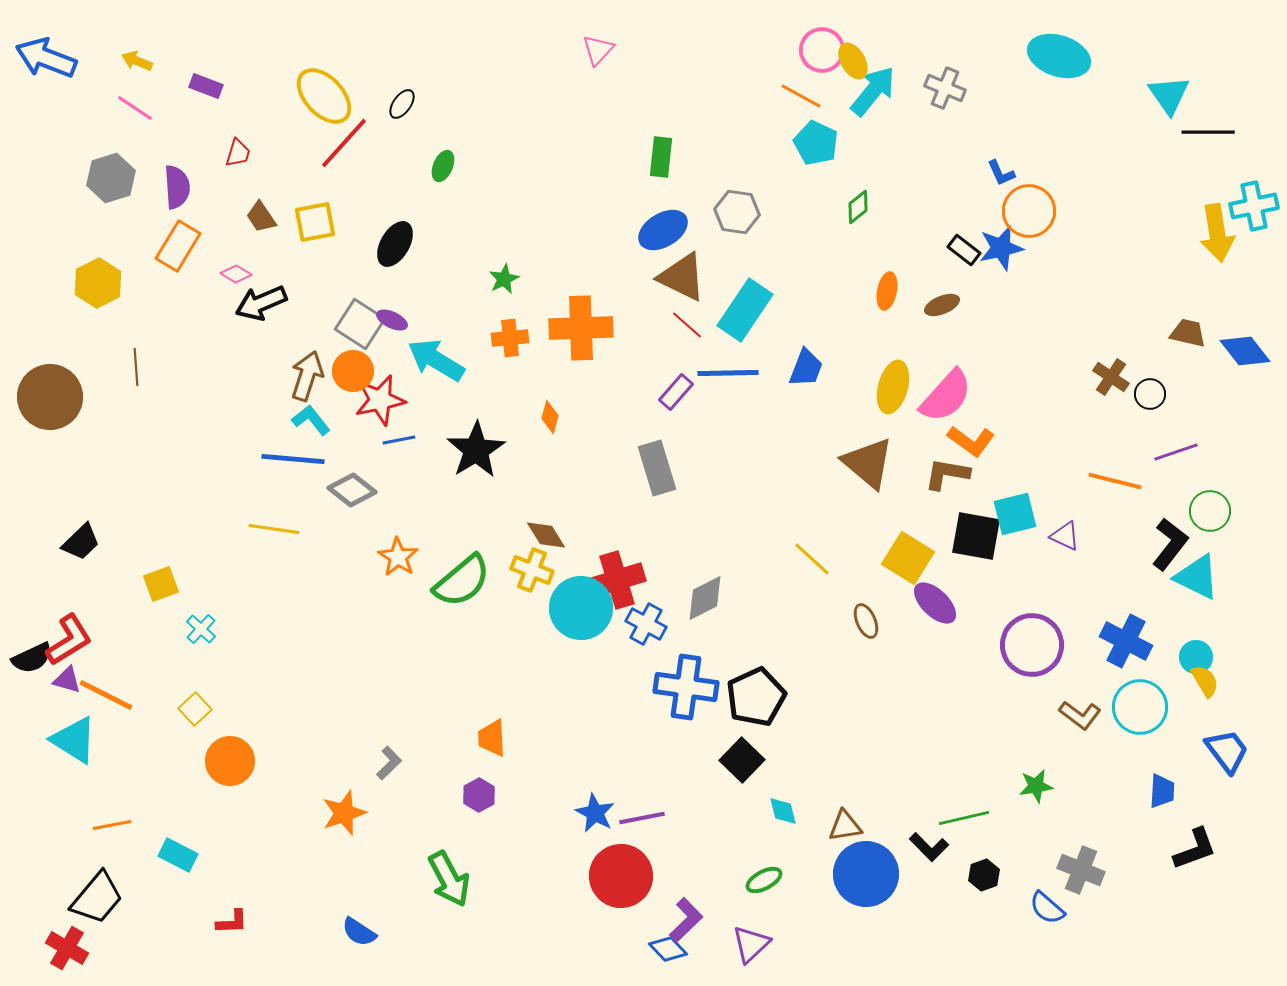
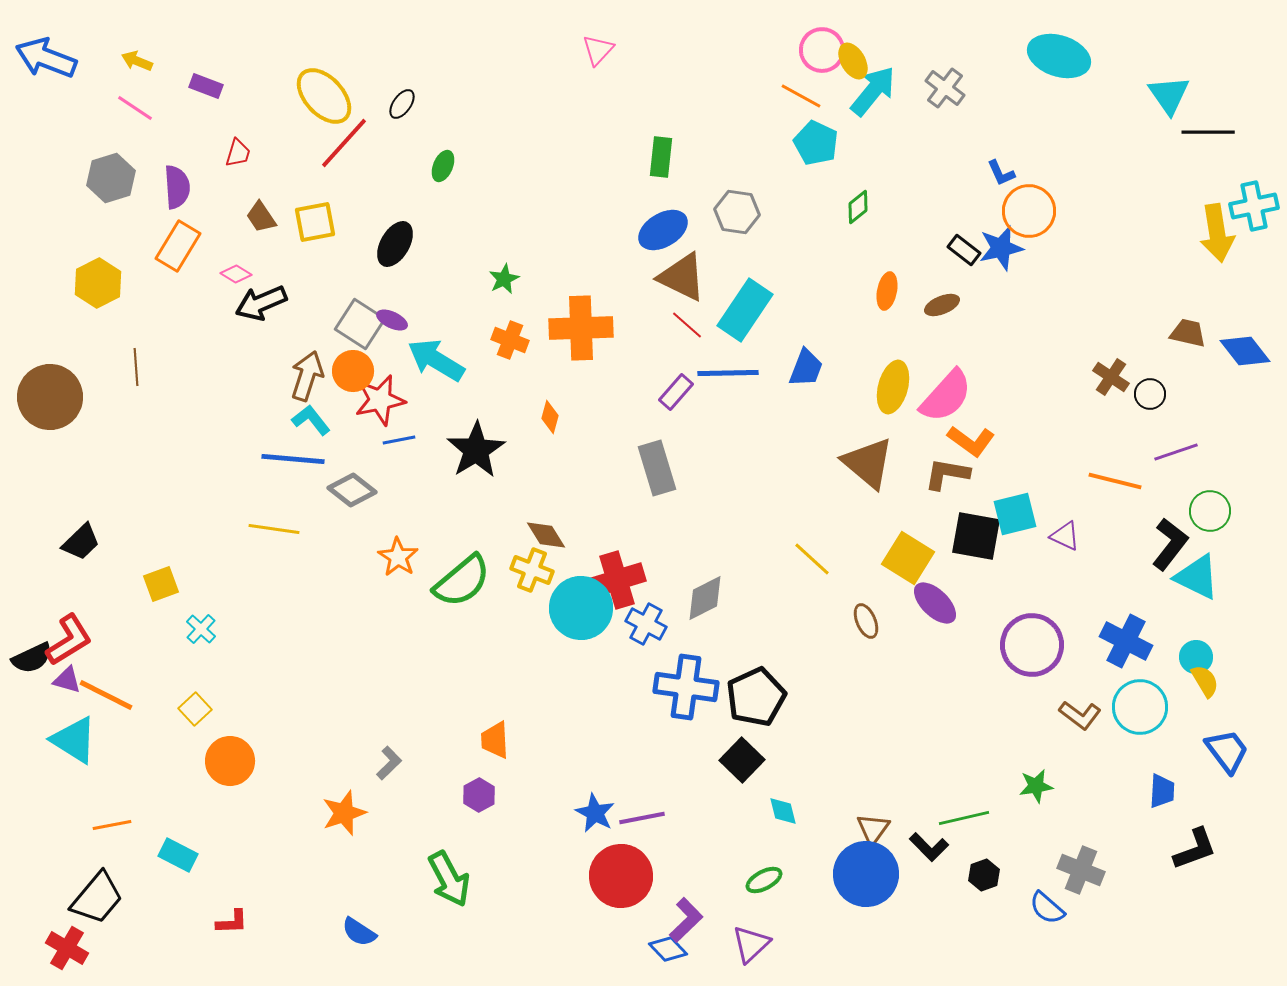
gray cross at (945, 88): rotated 15 degrees clockwise
orange cross at (510, 338): moved 2 px down; rotated 27 degrees clockwise
orange trapezoid at (492, 738): moved 3 px right, 2 px down
brown triangle at (845, 826): moved 28 px right, 3 px down; rotated 45 degrees counterclockwise
